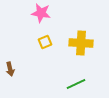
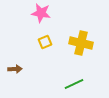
yellow cross: rotated 10 degrees clockwise
brown arrow: moved 5 px right; rotated 80 degrees counterclockwise
green line: moved 2 px left
